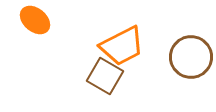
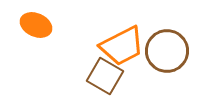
orange ellipse: moved 1 px right, 5 px down; rotated 16 degrees counterclockwise
brown circle: moved 24 px left, 6 px up
